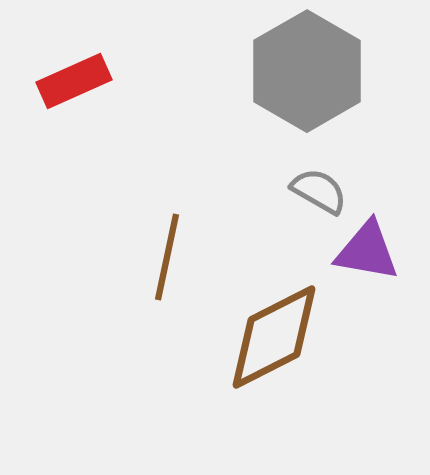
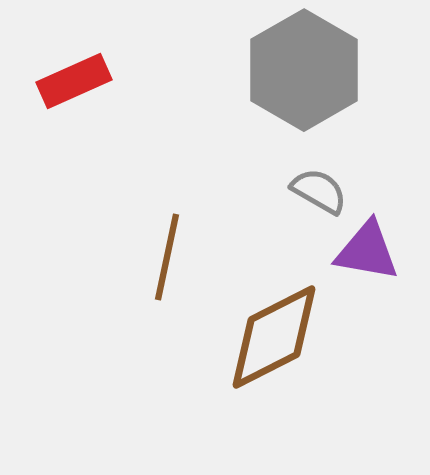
gray hexagon: moved 3 px left, 1 px up
